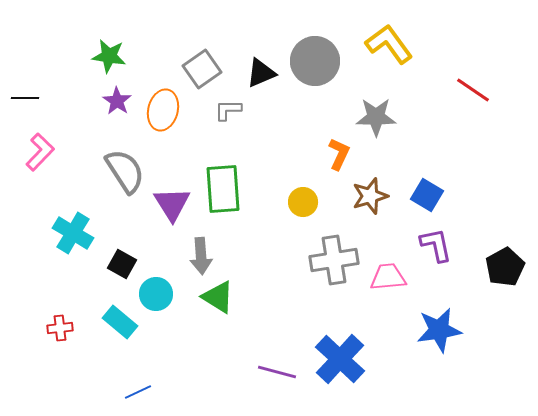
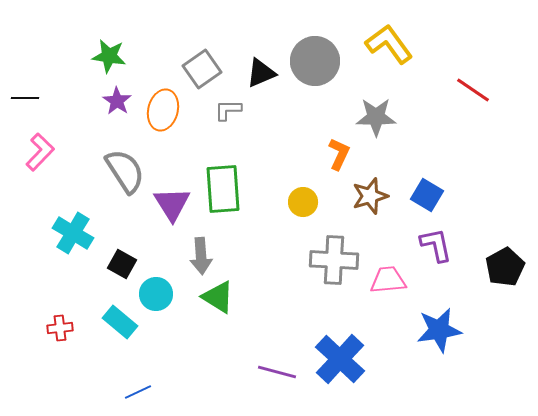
gray cross: rotated 12 degrees clockwise
pink trapezoid: moved 3 px down
